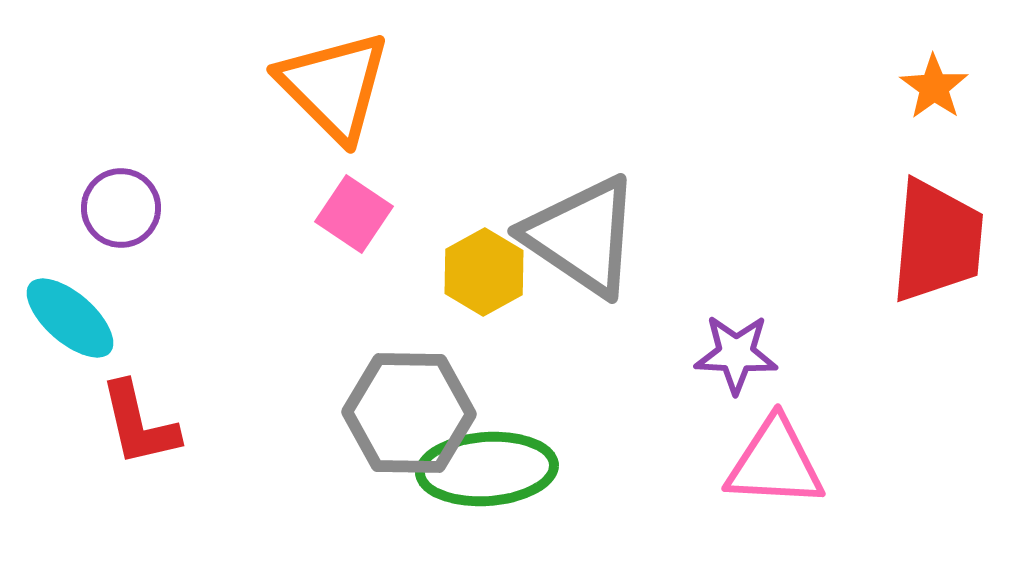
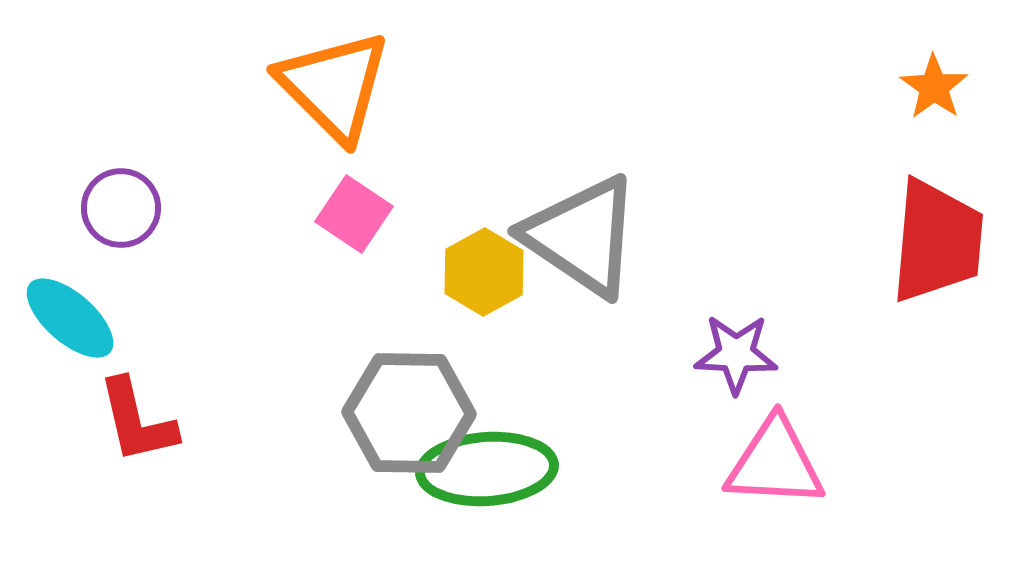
red L-shape: moved 2 px left, 3 px up
